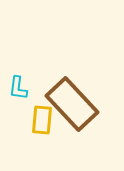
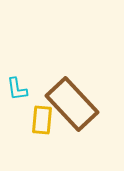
cyan L-shape: moved 1 px left, 1 px down; rotated 15 degrees counterclockwise
